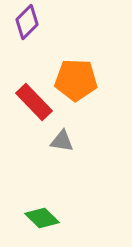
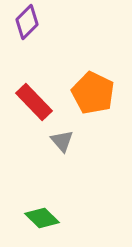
orange pentagon: moved 17 px right, 13 px down; rotated 24 degrees clockwise
gray triangle: rotated 40 degrees clockwise
